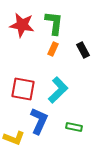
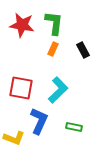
red square: moved 2 px left, 1 px up
